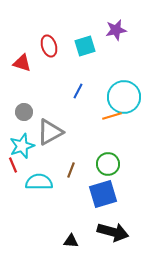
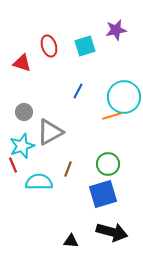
brown line: moved 3 px left, 1 px up
black arrow: moved 1 px left
